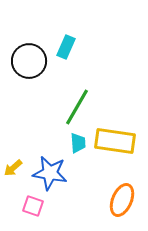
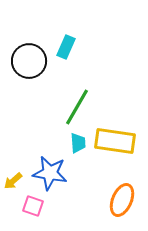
yellow arrow: moved 13 px down
